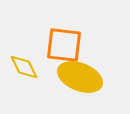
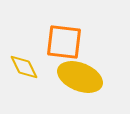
orange square: moved 3 px up
